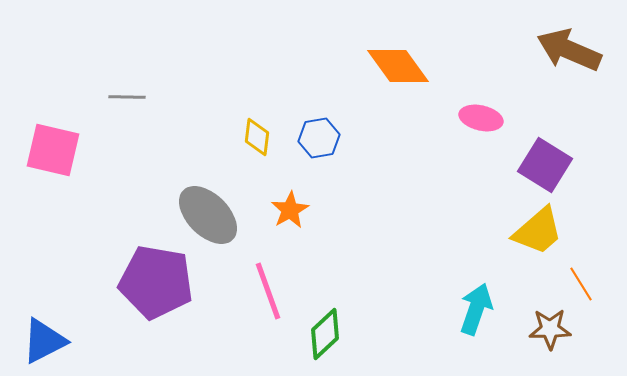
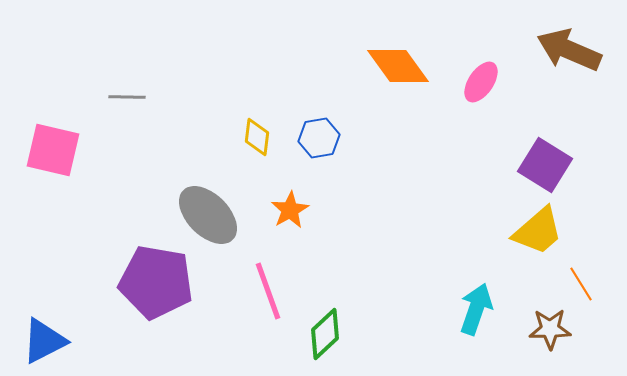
pink ellipse: moved 36 px up; rotated 69 degrees counterclockwise
